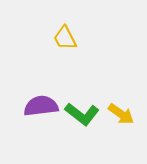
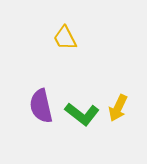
purple semicircle: rotated 96 degrees counterclockwise
yellow arrow: moved 3 px left, 6 px up; rotated 80 degrees clockwise
